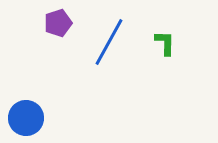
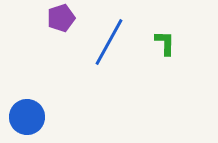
purple pentagon: moved 3 px right, 5 px up
blue circle: moved 1 px right, 1 px up
